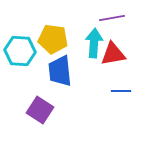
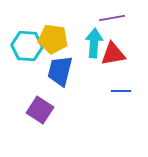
cyan hexagon: moved 7 px right, 5 px up
blue trapezoid: rotated 20 degrees clockwise
